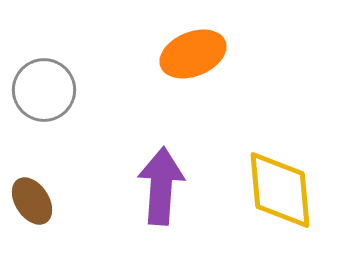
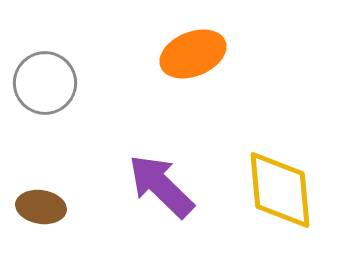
gray circle: moved 1 px right, 7 px up
purple arrow: rotated 50 degrees counterclockwise
brown ellipse: moved 9 px right, 6 px down; rotated 48 degrees counterclockwise
